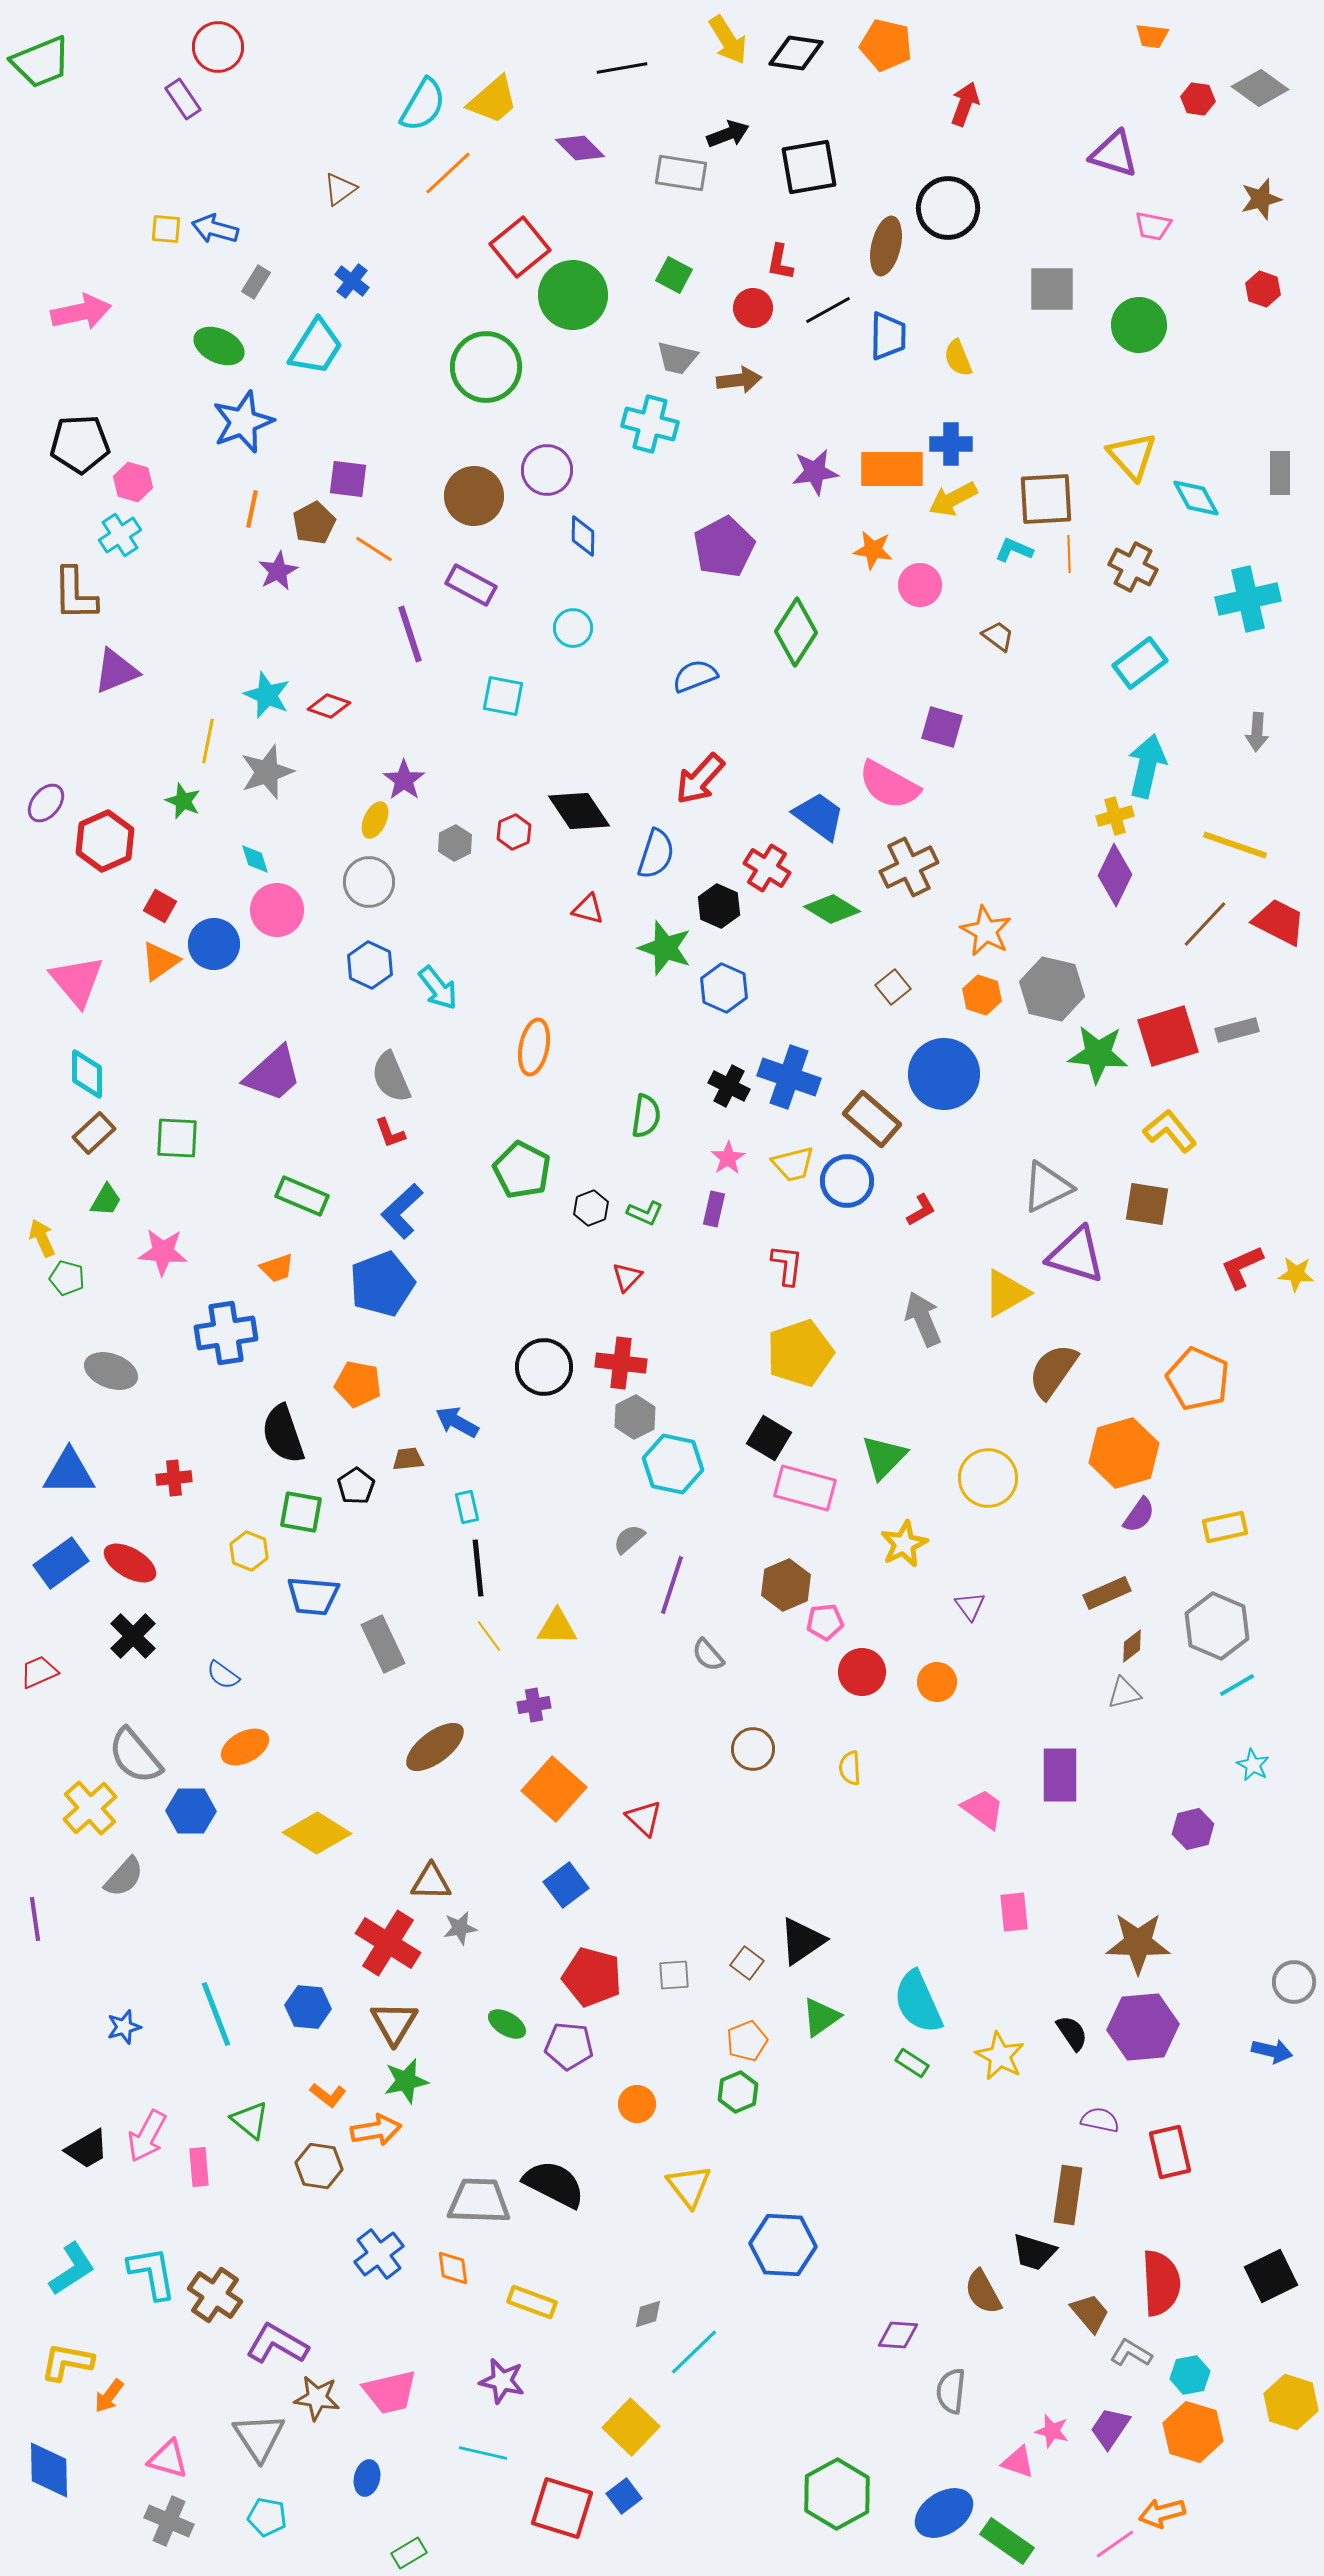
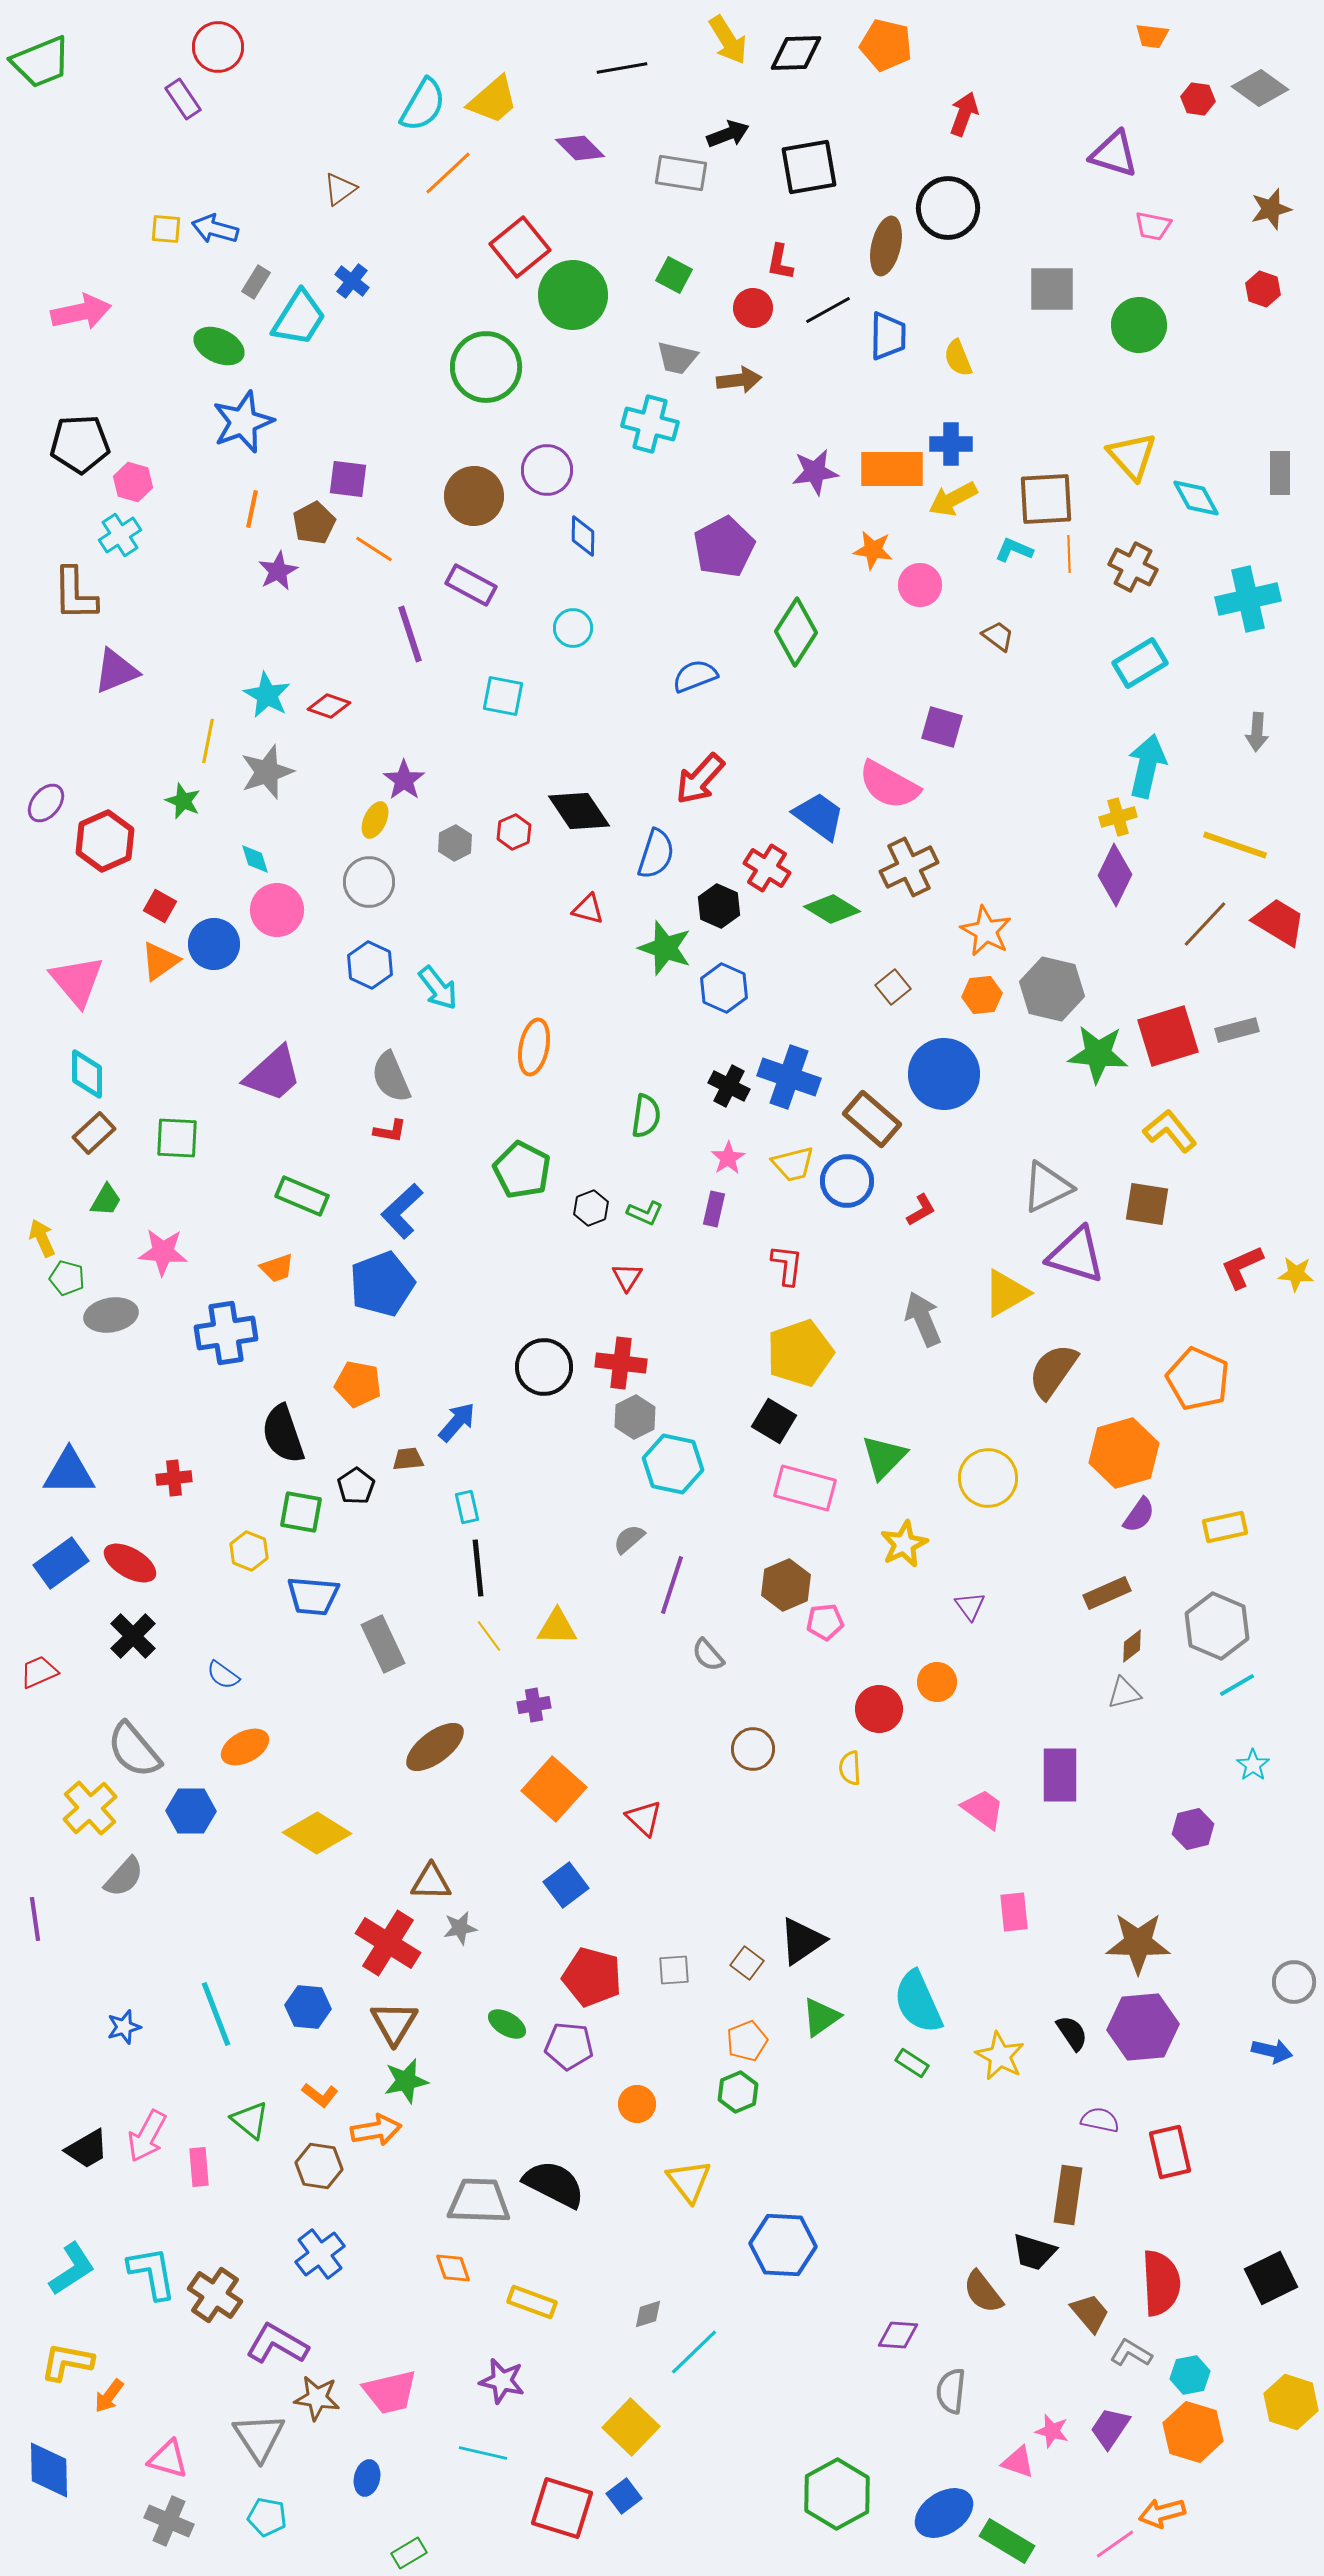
black diamond at (796, 53): rotated 10 degrees counterclockwise
red arrow at (965, 104): moved 1 px left, 10 px down
brown star at (1261, 199): moved 10 px right, 10 px down
cyan trapezoid at (316, 347): moved 17 px left, 29 px up
cyan rectangle at (1140, 663): rotated 6 degrees clockwise
cyan star at (267, 695): rotated 6 degrees clockwise
yellow cross at (1115, 816): moved 3 px right, 1 px down
red trapezoid at (1279, 922): rotated 4 degrees clockwise
orange hexagon at (982, 995): rotated 24 degrees counterclockwise
red L-shape at (390, 1133): moved 2 px up; rotated 60 degrees counterclockwise
red triangle at (627, 1277): rotated 12 degrees counterclockwise
gray ellipse at (111, 1371): moved 56 px up; rotated 30 degrees counterclockwise
blue arrow at (457, 1422): rotated 102 degrees clockwise
black square at (769, 1438): moved 5 px right, 17 px up
red circle at (862, 1672): moved 17 px right, 37 px down
gray semicircle at (135, 1756): moved 1 px left, 6 px up
cyan star at (1253, 1765): rotated 8 degrees clockwise
gray square at (674, 1975): moved 5 px up
orange L-shape at (328, 2095): moved 8 px left
yellow triangle at (689, 2186): moved 5 px up
blue cross at (379, 2254): moved 59 px left
orange diamond at (453, 2268): rotated 12 degrees counterclockwise
black square at (1271, 2276): moved 2 px down
brown semicircle at (983, 2292): rotated 9 degrees counterclockwise
green rectangle at (1007, 2541): rotated 4 degrees counterclockwise
